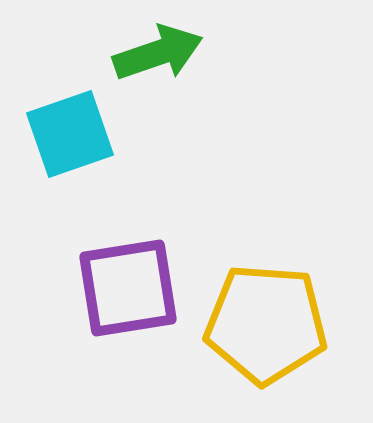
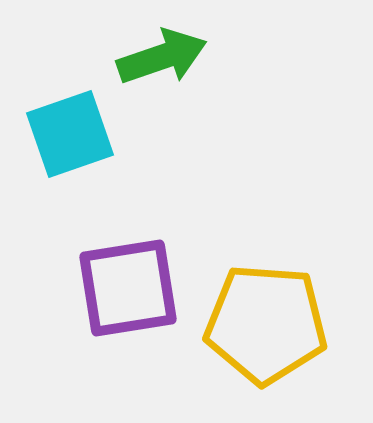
green arrow: moved 4 px right, 4 px down
